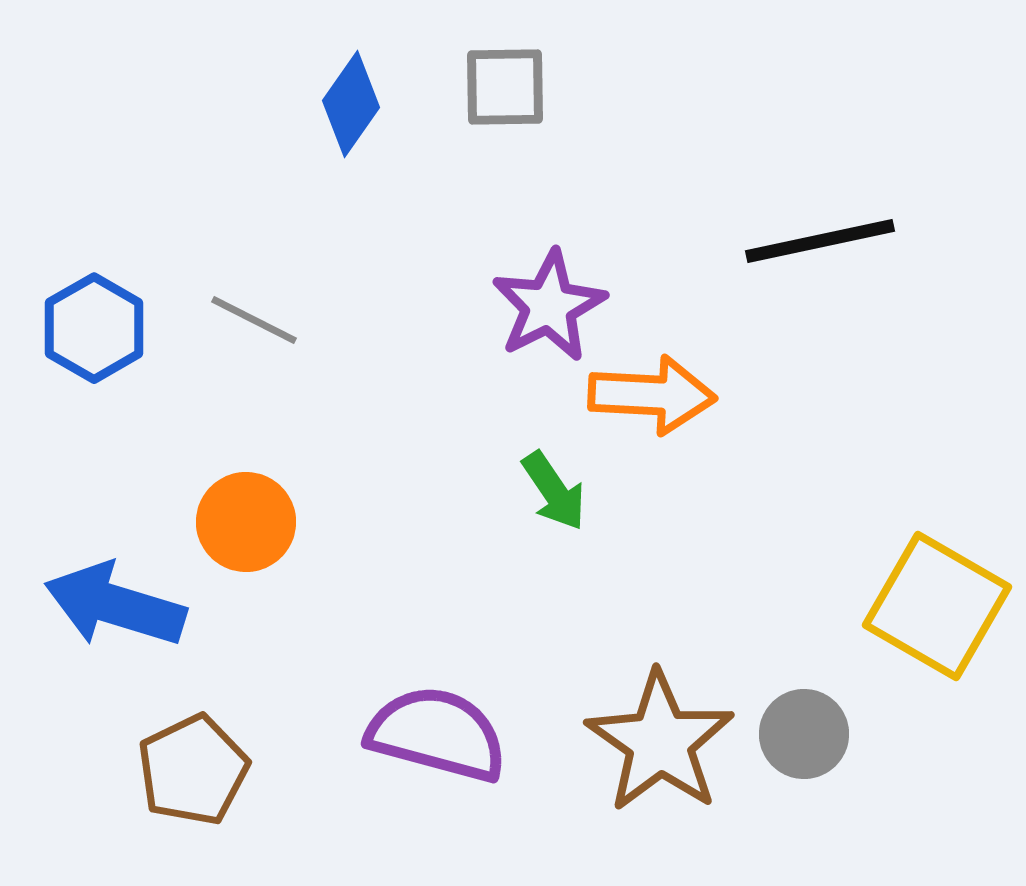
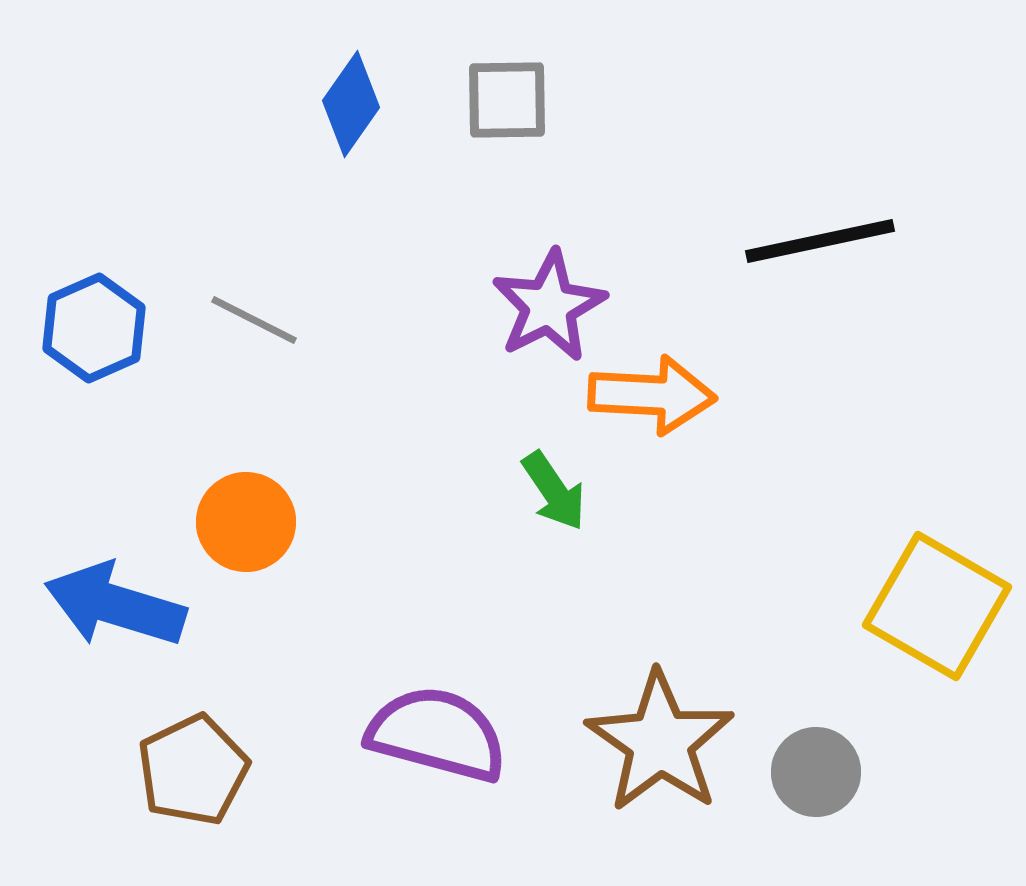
gray square: moved 2 px right, 13 px down
blue hexagon: rotated 6 degrees clockwise
gray circle: moved 12 px right, 38 px down
